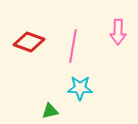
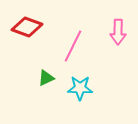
red diamond: moved 2 px left, 15 px up
pink line: rotated 16 degrees clockwise
green triangle: moved 4 px left, 33 px up; rotated 12 degrees counterclockwise
